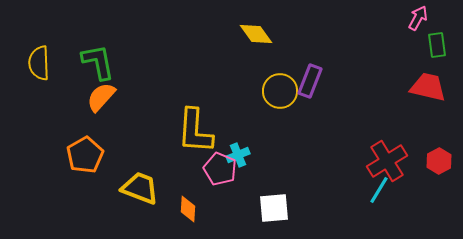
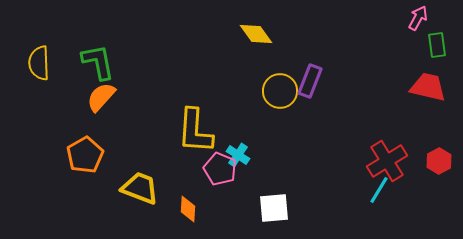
cyan cross: rotated 35 degrees counterclockwise
